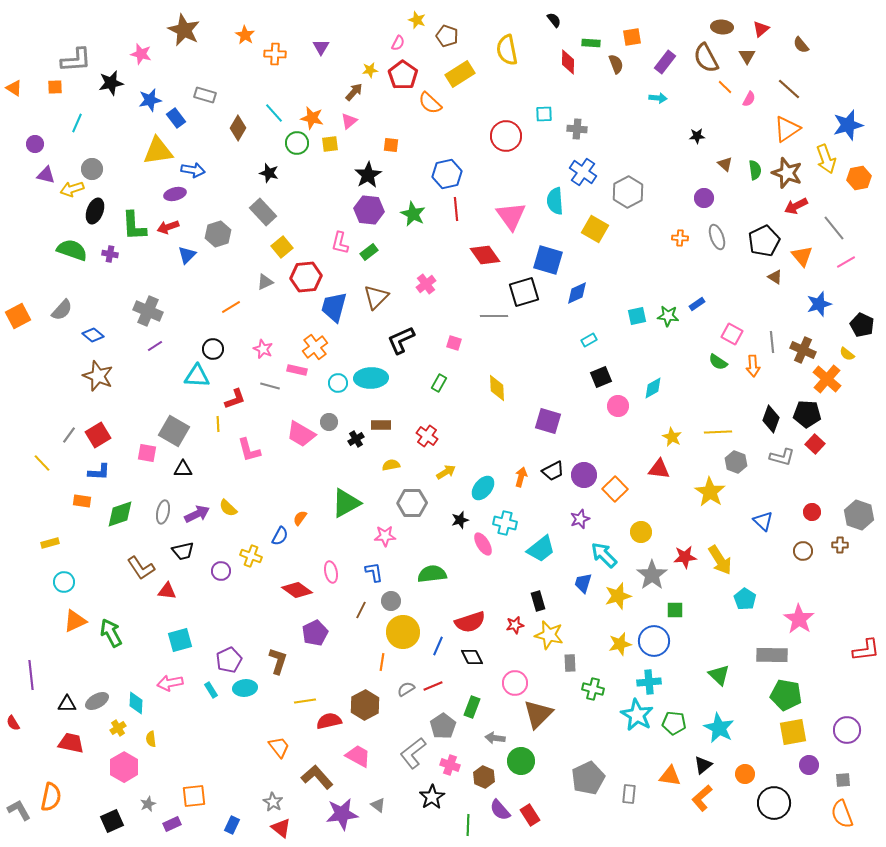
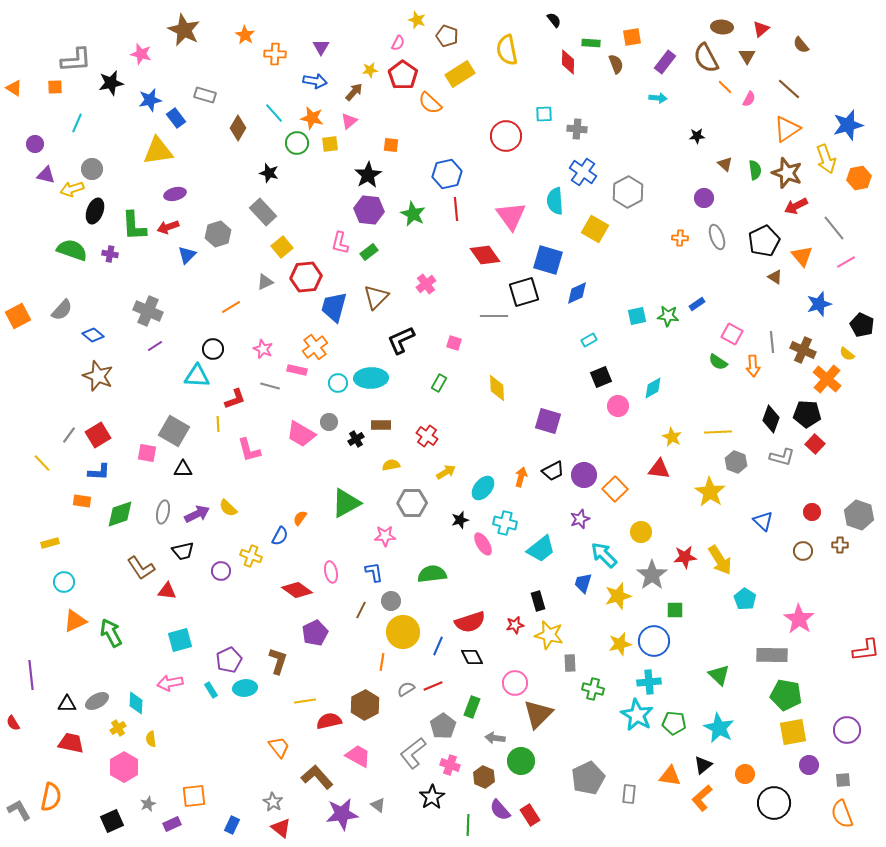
blue arrow at (193, 170): moved 122 px right, 89 px up
